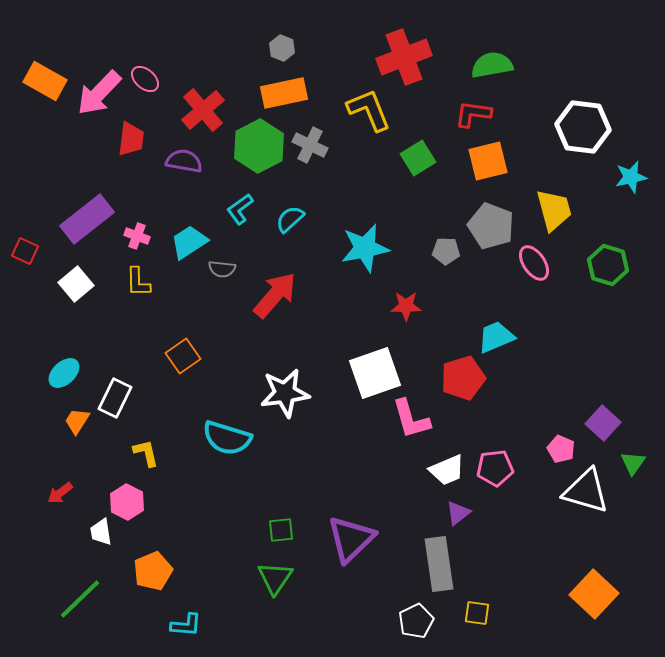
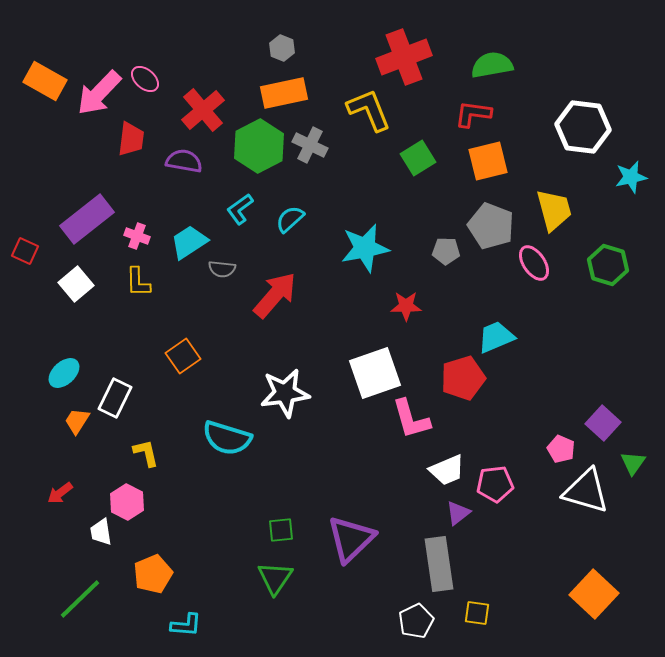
pink pentagon at (495, 468): moved 16 px down
orange pentagon at (153, 571): moved 3 px down
